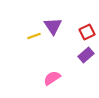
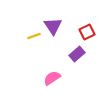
purple rectangle: moved 9 px left, 1 px up
